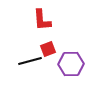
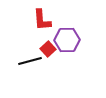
red square: rotated 21 degrees counterclockwise
purple hexagon: moved 4 px left, 24 px up
